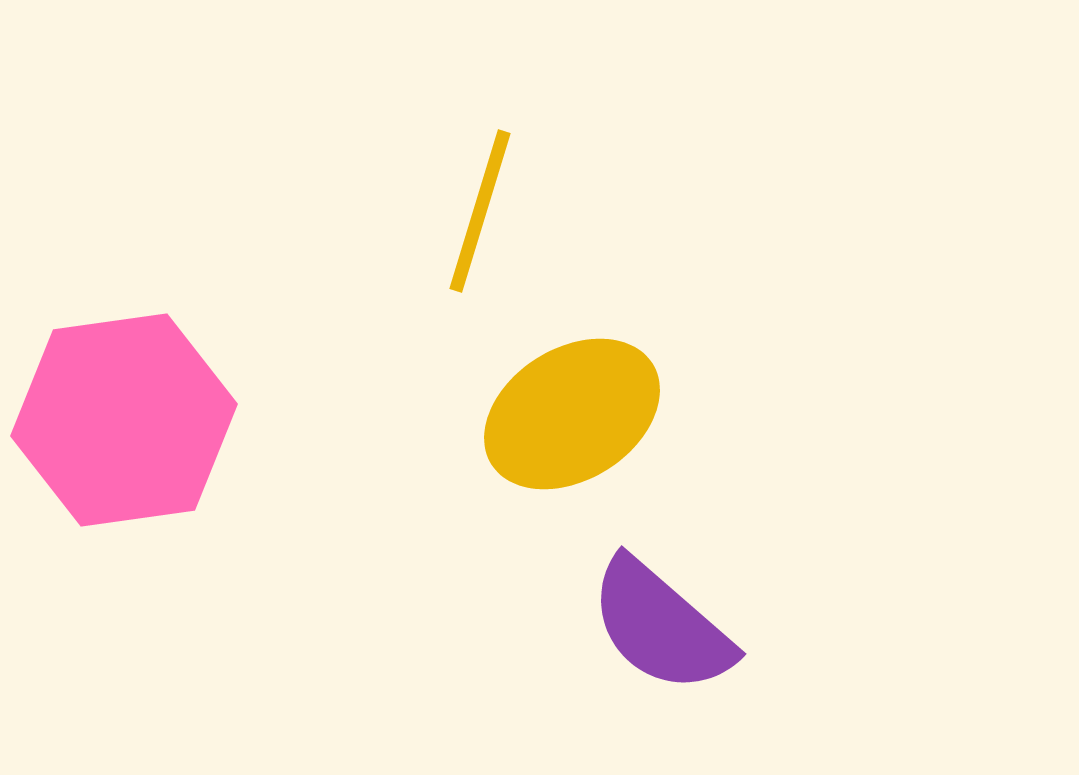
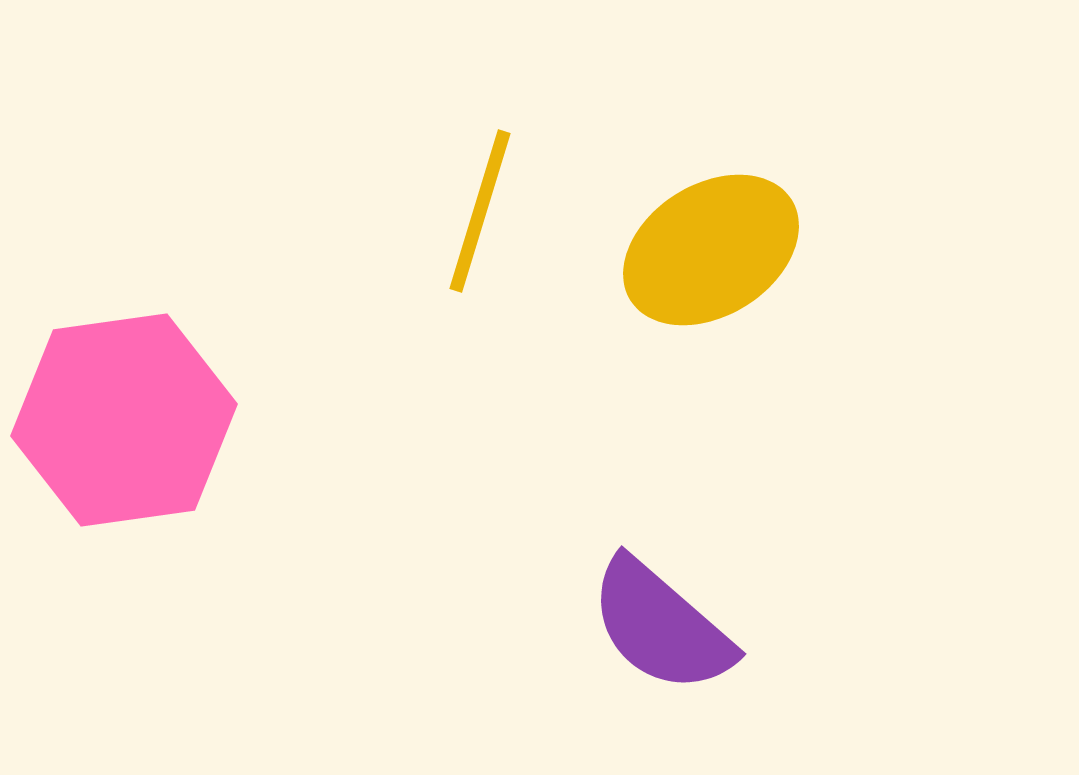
yellow ellipse: moved 139 px right, 164 px up
